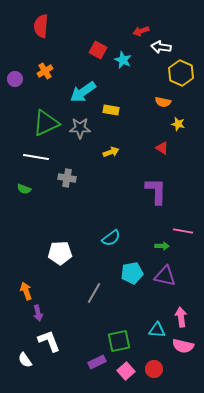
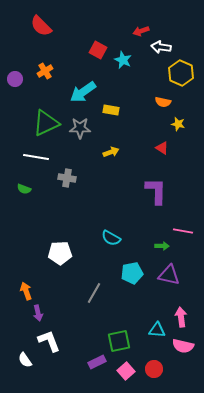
red semicircle: rotated 50 degrees counterclockwise
cyan semicircle: rotated 66 degrees clockwise
purple triangle: moved 4 px right, 1 px up
